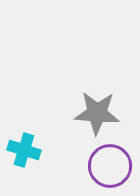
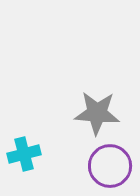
cyan cross: moved 4 px down; rotated 32 degrees counterclockwise
